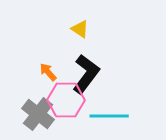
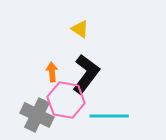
orange arrow: moved 4 px right; rotated 36 degrees clockwise
pink hexagon: rotated 9 degrees clockwise
gray cross: moved 1 px left, 1 px down; rotated 12 degrees counterclockwise
